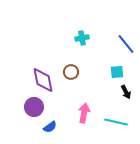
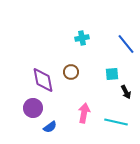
cyan square: moved 5 px left, 2 px down
purple circle: moved 1 px left, 1 px down
